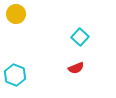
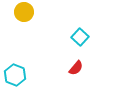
yellow circle: moved 8 px right, 2 px up
red semicircle: rotated 28 degrees counterclockwise
